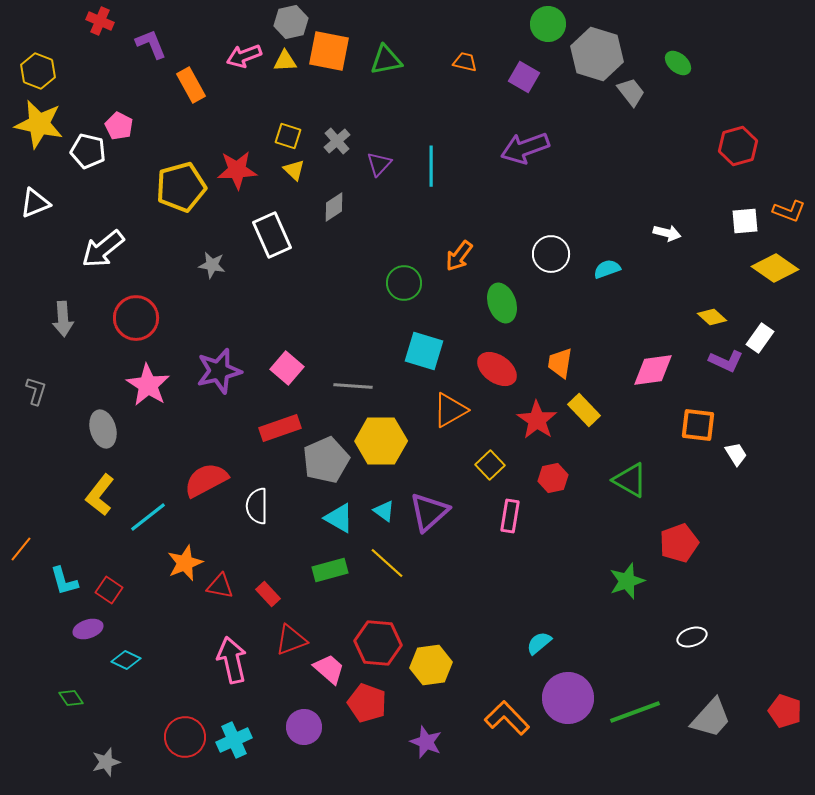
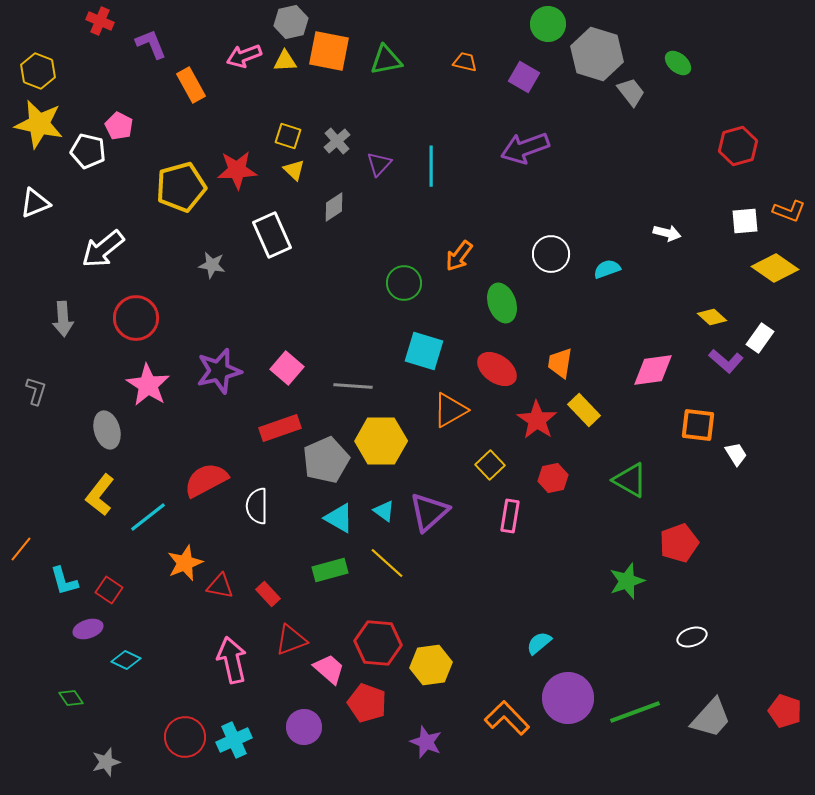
purple L-shape at (726, 361): rotated 16 degrees clockwise
gray ellipse at (103, 429): moved 4 px right, 1 px down
